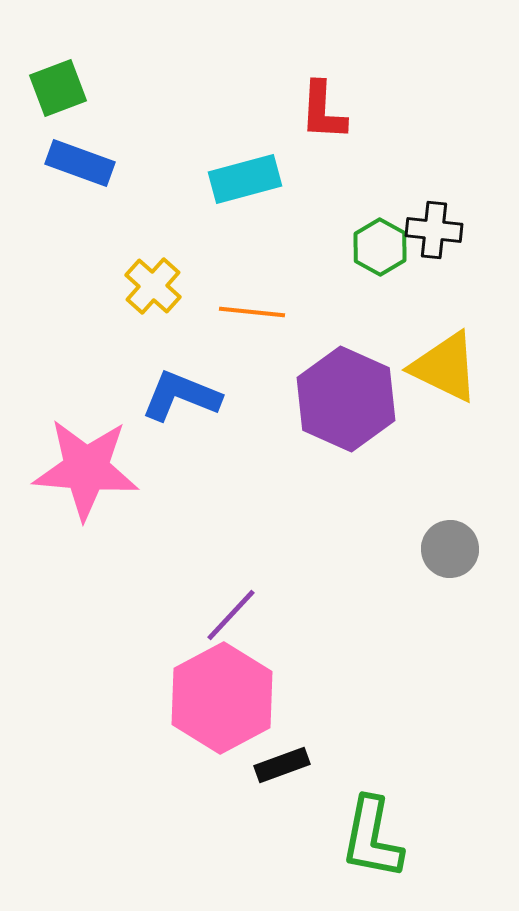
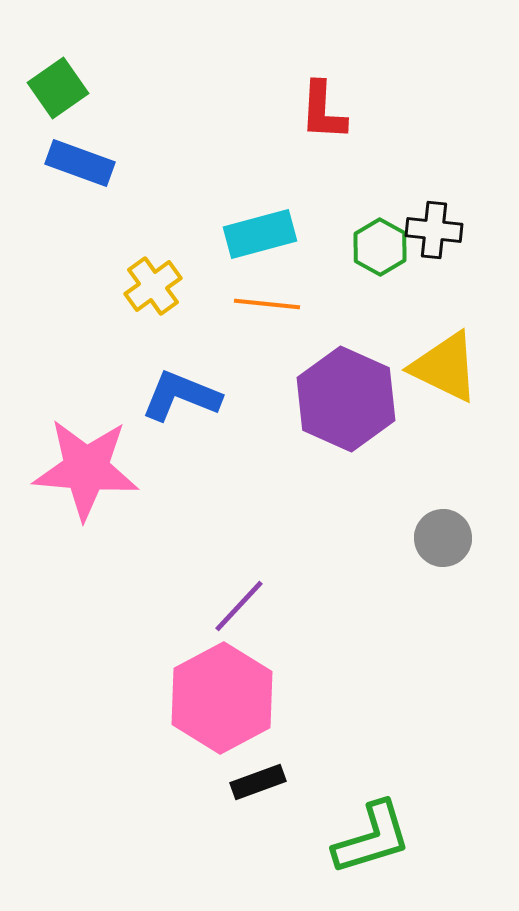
green square: rotated 14 degrees counterclockwise
cyan rectangle: moved 15 px right, 55 px down
yellow cross: rotated 12 degrees clockwise
orange line: moved 15 px right, 8 px up
gray circle: moved 7 px left, 11 px up
purple line: moved 8 px right, 9 px up
black rectangle: moved 24 px left, 17 px down
green L-shape: rotated 118 degrees counterclockwise
